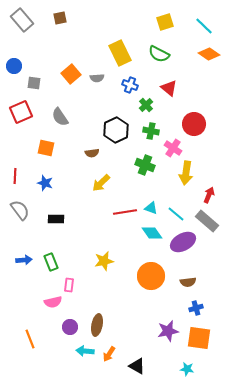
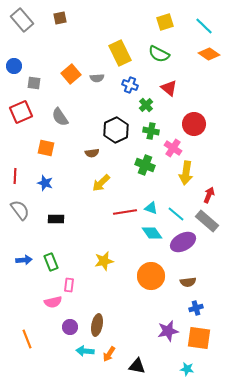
orange line at (30, 339): moved 3 px left
black triangle at (137, 366): rotated 18 degrees counterclockwise
